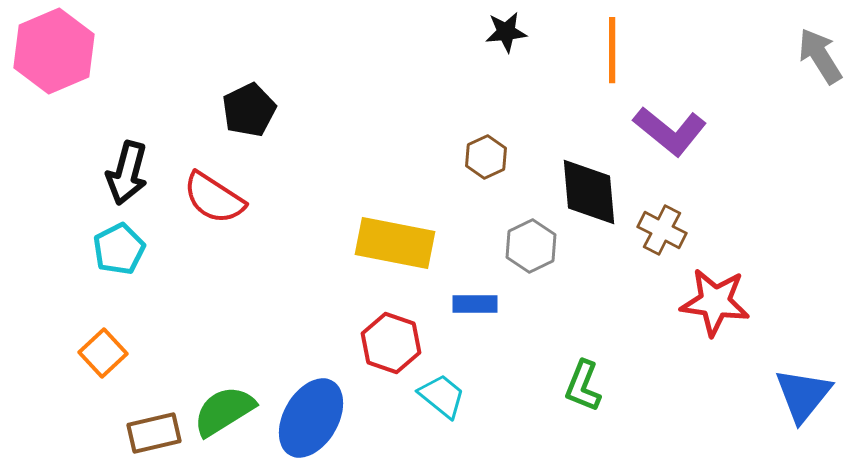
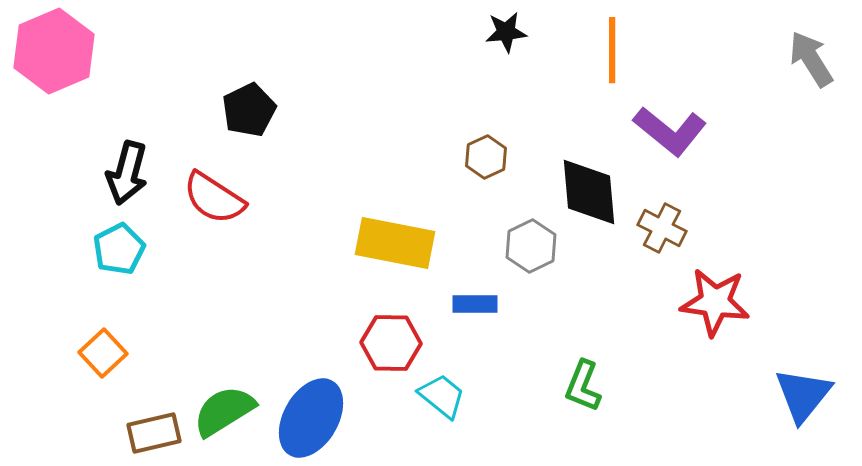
gray arrow: moved 9 px left, 3 px down
brown cross: moved 2 px up
red hexagon: rotated 18 degrees counterclockwise
